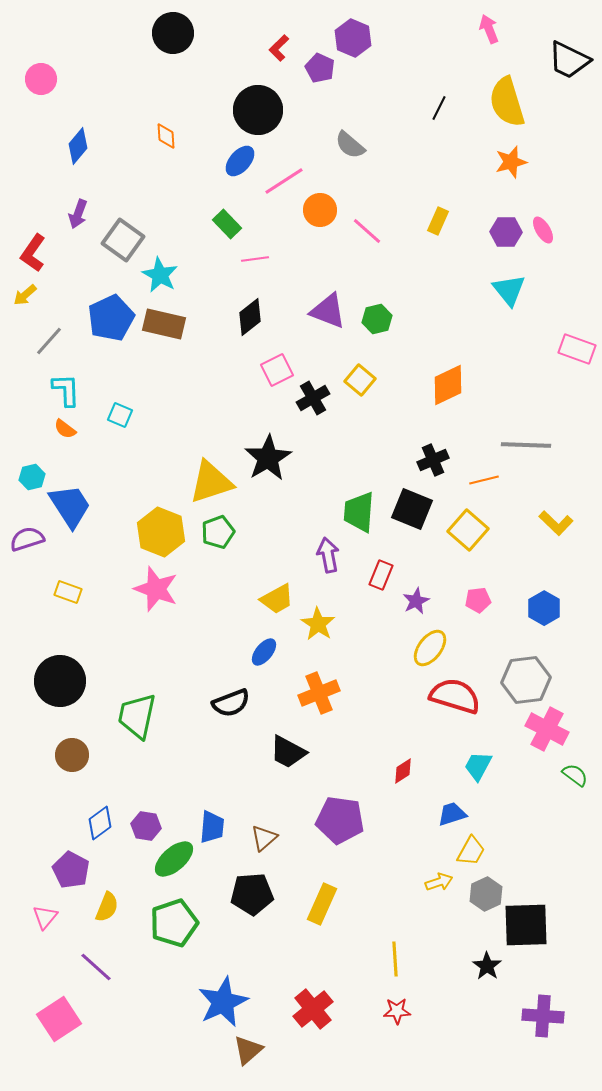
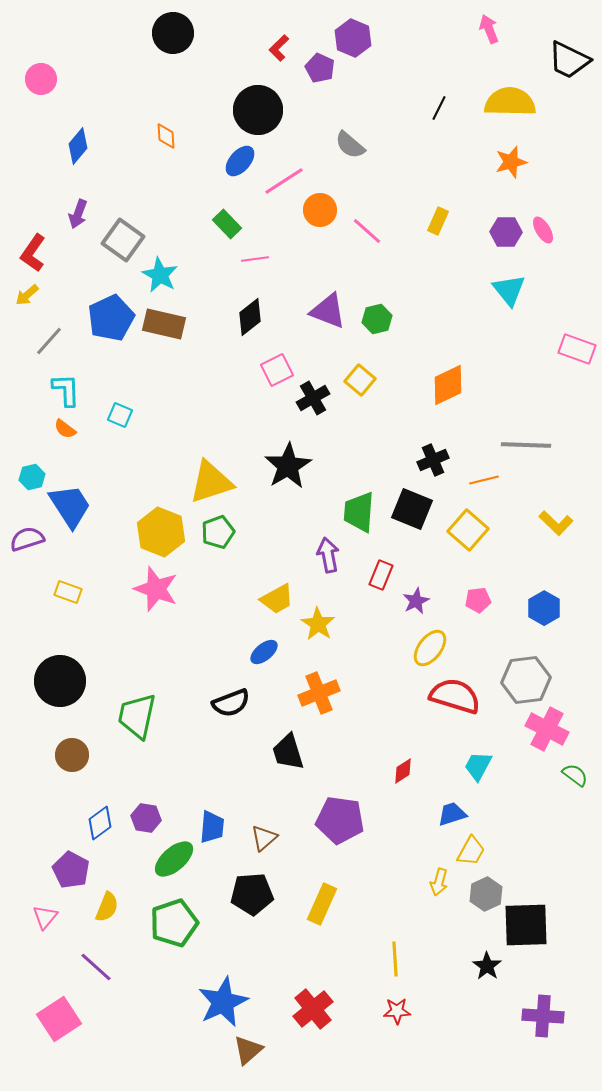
yellow semicircle at (507, 102): moved 3 px right; rotated 108 degrees clockwise
yellow arrow at (25, 295): moved 2 px right
black star at (268, 458): moved 20 px right, 8 px down
blue ellipse at (264, 652): rotated 12 degrees clockwise
black trapezoid at (288, 752): rotated 45 degrees clockwise
purple hexagon at (146, 826): moved 8 px up
yellow arrow at (439, 882): rotated 124 degrees clockwise
